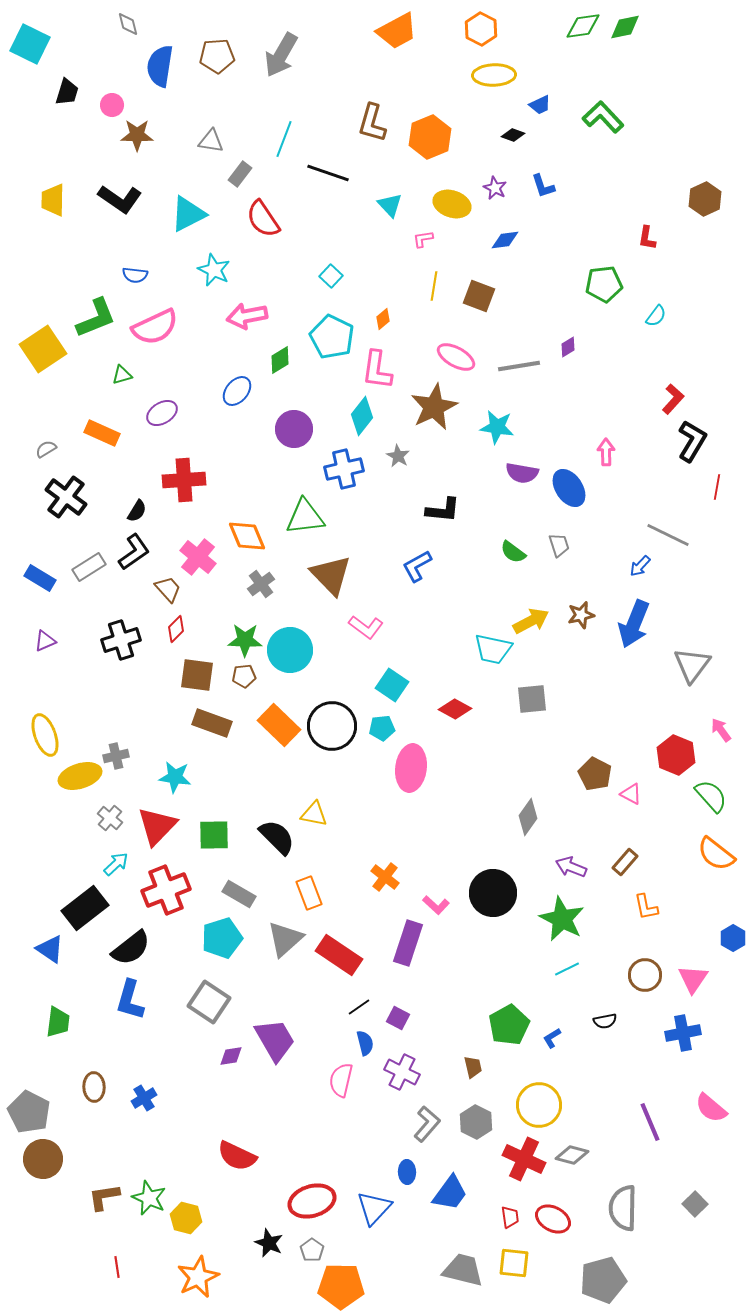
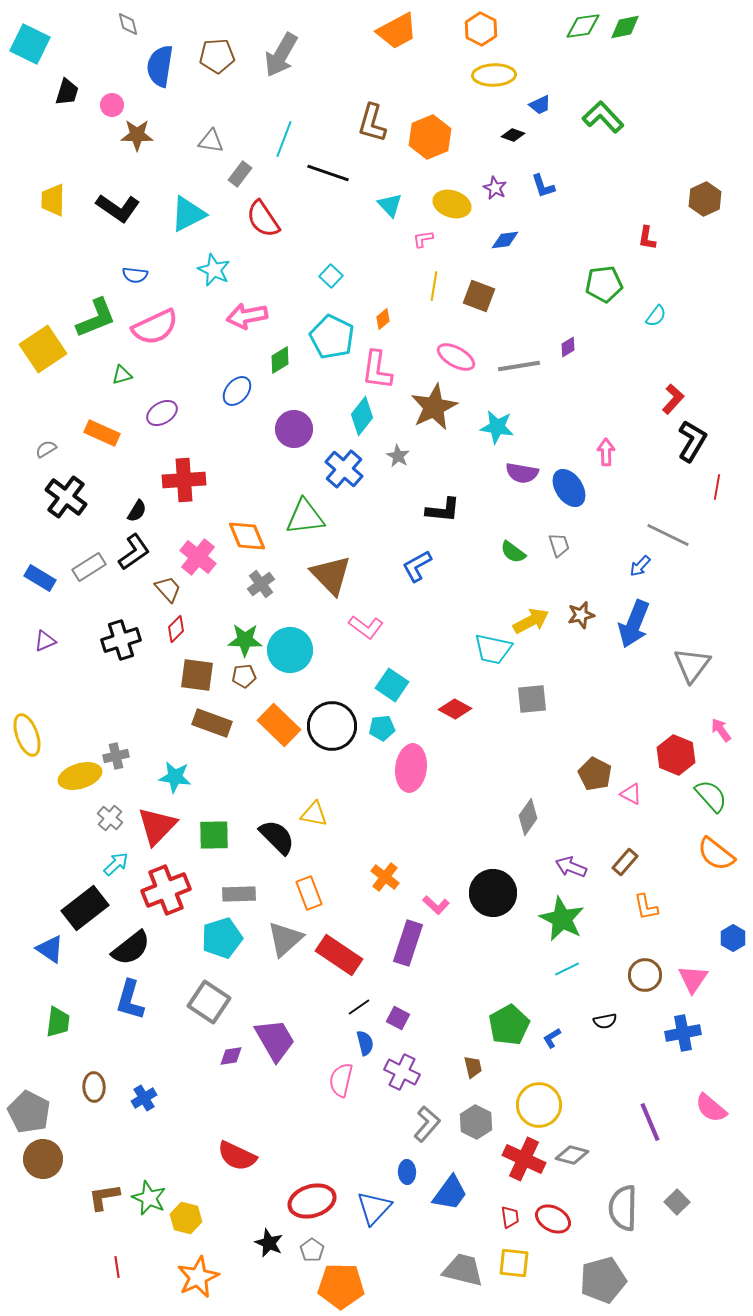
black L-shape at (120, 199): moved 2 px left, 9 px down
blue cross at (344, 469): rotated 36 degrees counterclockwise
yellow ellipse at (45, 735): moved 18 px left
gray rectangle at (239, 894): rotated 32 degrees counterclockwise
gray square at (695, 1204): moved 18 px left, 2 px up
